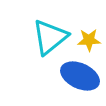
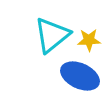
cyan triangle: moved 2 px right, 2 px up
